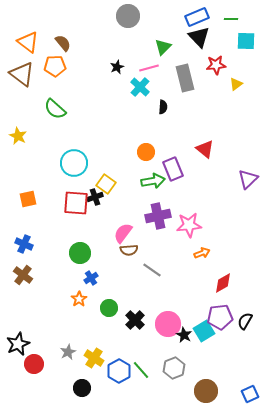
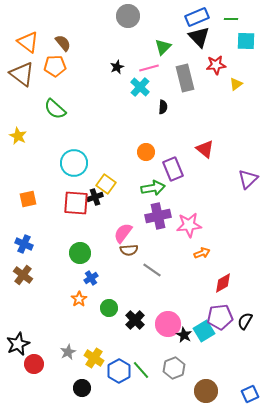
green arrow at (153, 181): moved 7 px down
